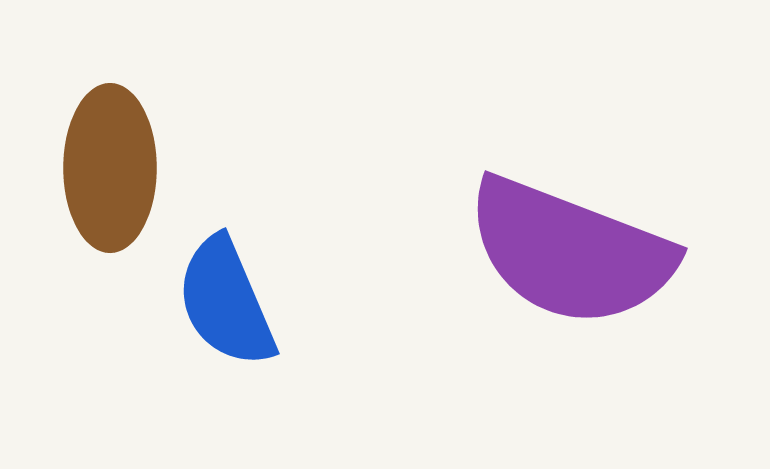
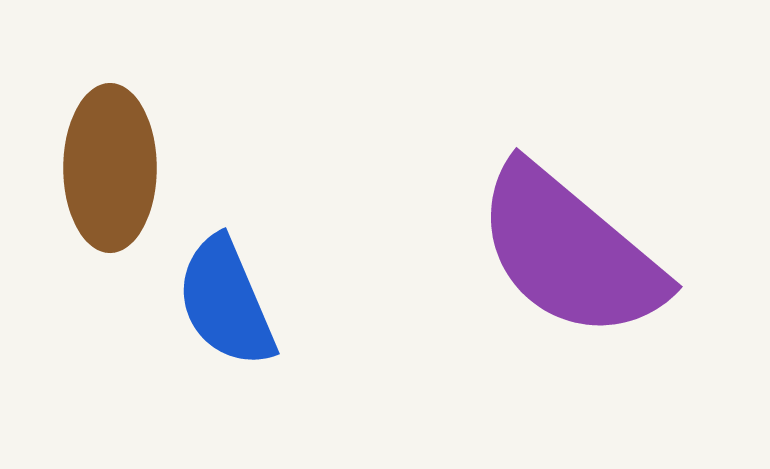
purple semicircle: rotated 19 degrees clockwise
